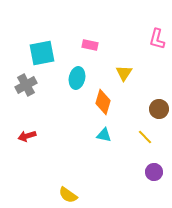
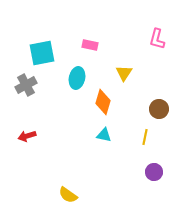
yellow line: rotated 56 degrees clockwise
